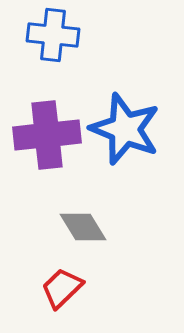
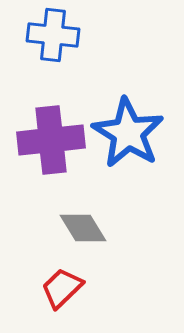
blue star: moved 3 px right, 4 px down; rotated 10 degrees clockwise
purple cross: moved 4 px right, 5 px down
gray diamond: moved 1 px down
